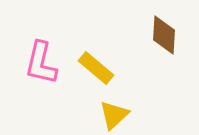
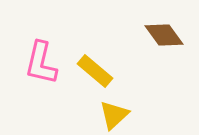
brown diamond: rotated 39 degrees counterclockwise
yellow rectangle: moved 1 px left, 3 px down
